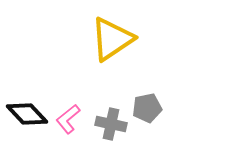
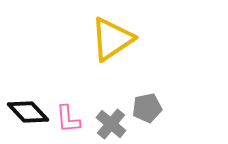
black diamond: moved 1 px right, 2 px up
pink L-shape: rotated 56 degrees counterclockwise
gray cross: rotated 28 degrees clockwise
